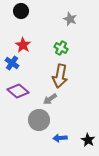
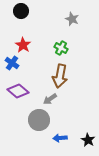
gray star: moved 2 px right
